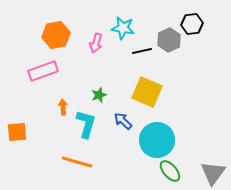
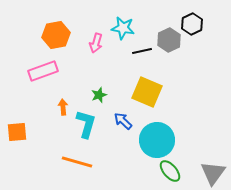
black hexagon: rotated 20 degrees counterclockwise
